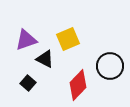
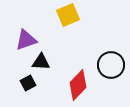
yellow square: moved 24 px up
black triangle: moved 4 px left, 3 px down; rotated 24 degrees counterclockwise
black circle: moved 1 px right, 1 px up
black square: rotated 21 degrees clockwise
